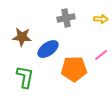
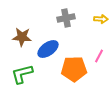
pink line: moved 2 px left, 1 px down; rotated 24 degrees counterclockwise
green L-shape: moved 3 px left, 3 px up; rotated 115 degrees counterclockwise
